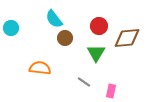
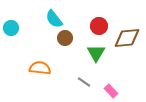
pink rectangle: rotated 56 degrees counterclockwise
